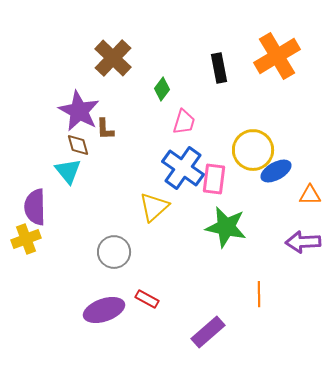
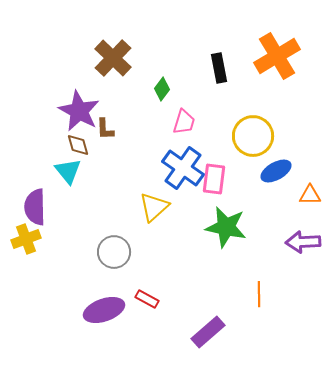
yellow circle: moved 14 px up
